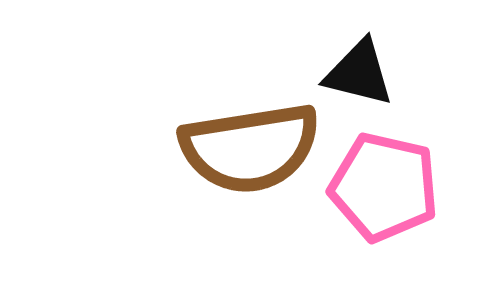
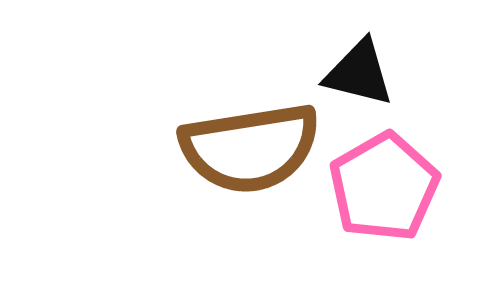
pink pentagon: rotated 29 degrees clockwise
